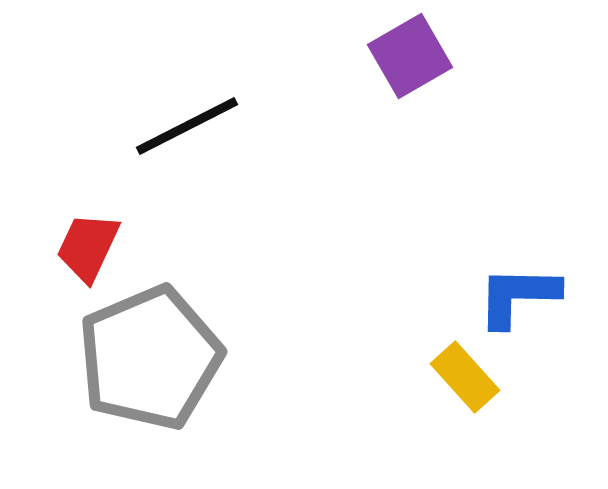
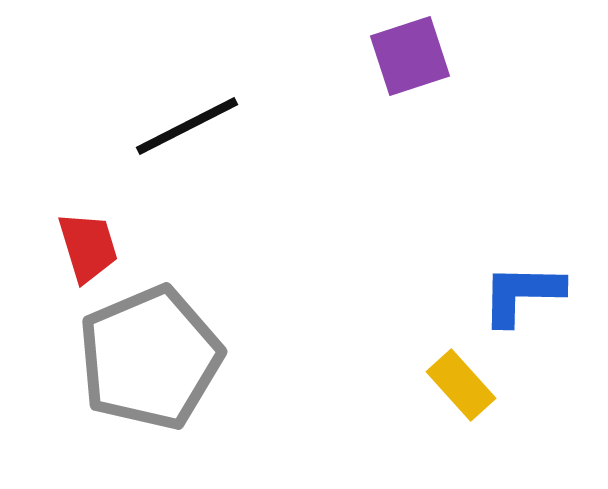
purple square: rotated 12 degrees clockwise
red trapezoid: rotated 138 degrees clockwise
blue L-shape: moved 4 px right, 2 px up
yellow rectangle: moved 4 px left, 8 px down
